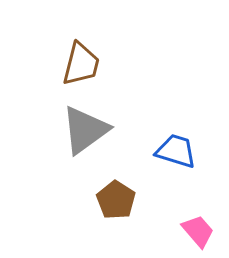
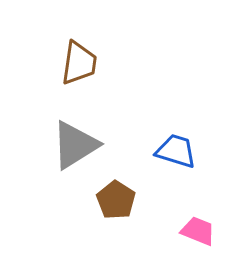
brown trapezoid: moved 2 px left, 1 px up; rotated 6 degrees counterclockwise
gray triangle: moved 10 px left, 15 px down; rotated 4 degrees clockwise
pink trapezoid: rotated 27 degrees counterclockwise
